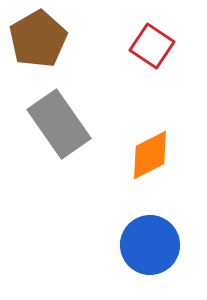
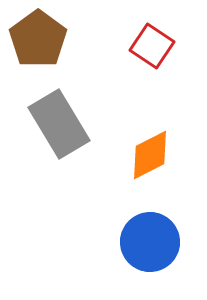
brown pentagon: rotated 6 degrees counterclockwise
gray rectangle: rotated 4 degrees clockwise
blue circle: moved 3 px up
